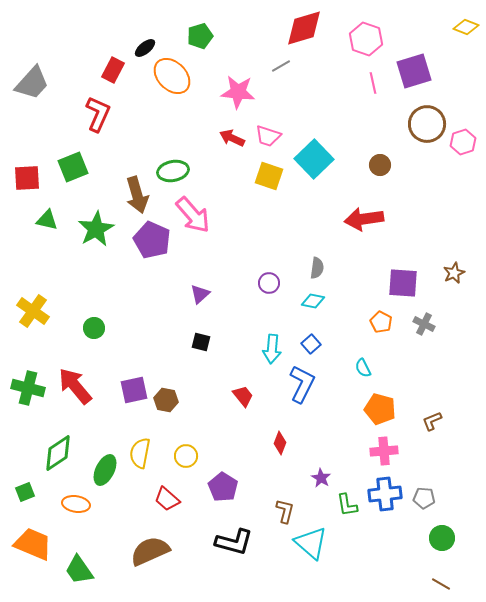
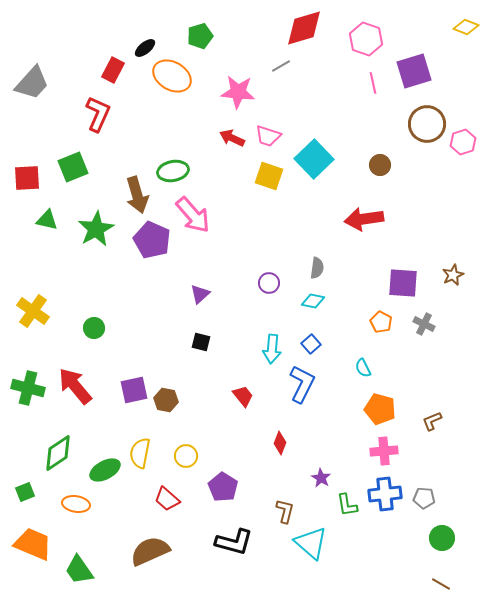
orange ellipse at (172, 76): rotated 15 degrees counterclockwise
brown star at (454, 273): moved 1 px left, 2 px down
green ellipse at (105, 470): rotated 36 degrees clockwise
